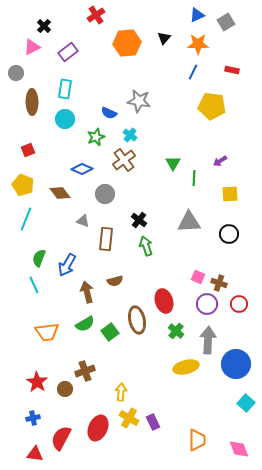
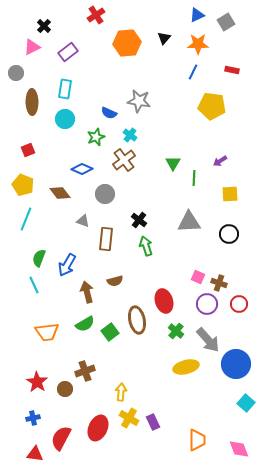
gray arrow at (208, 340): rotated 136 degrees clockwise
